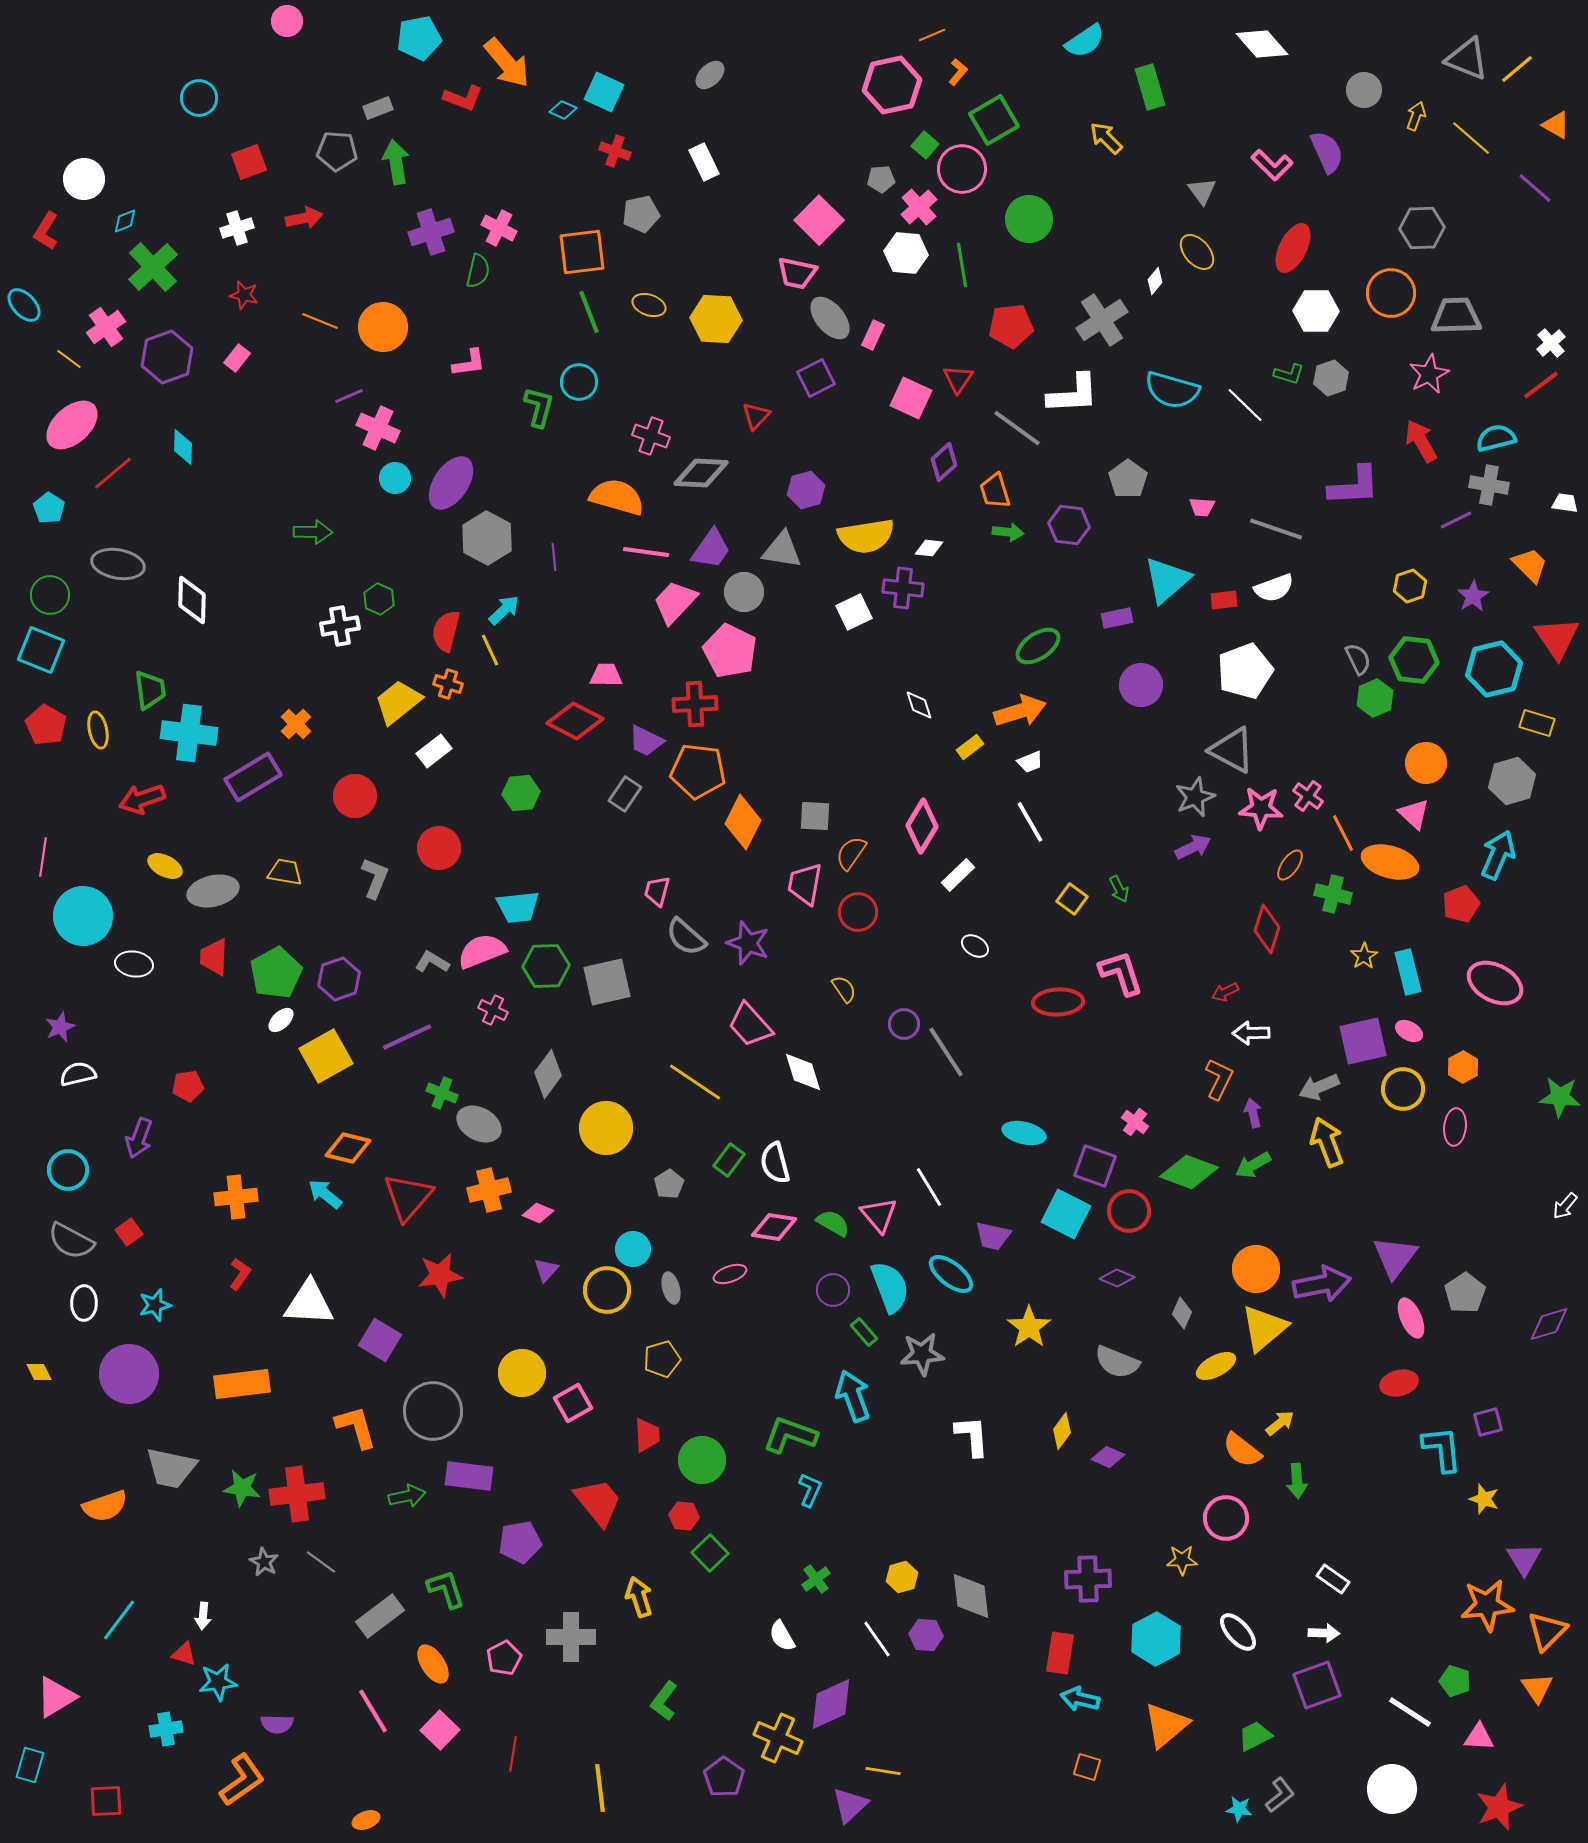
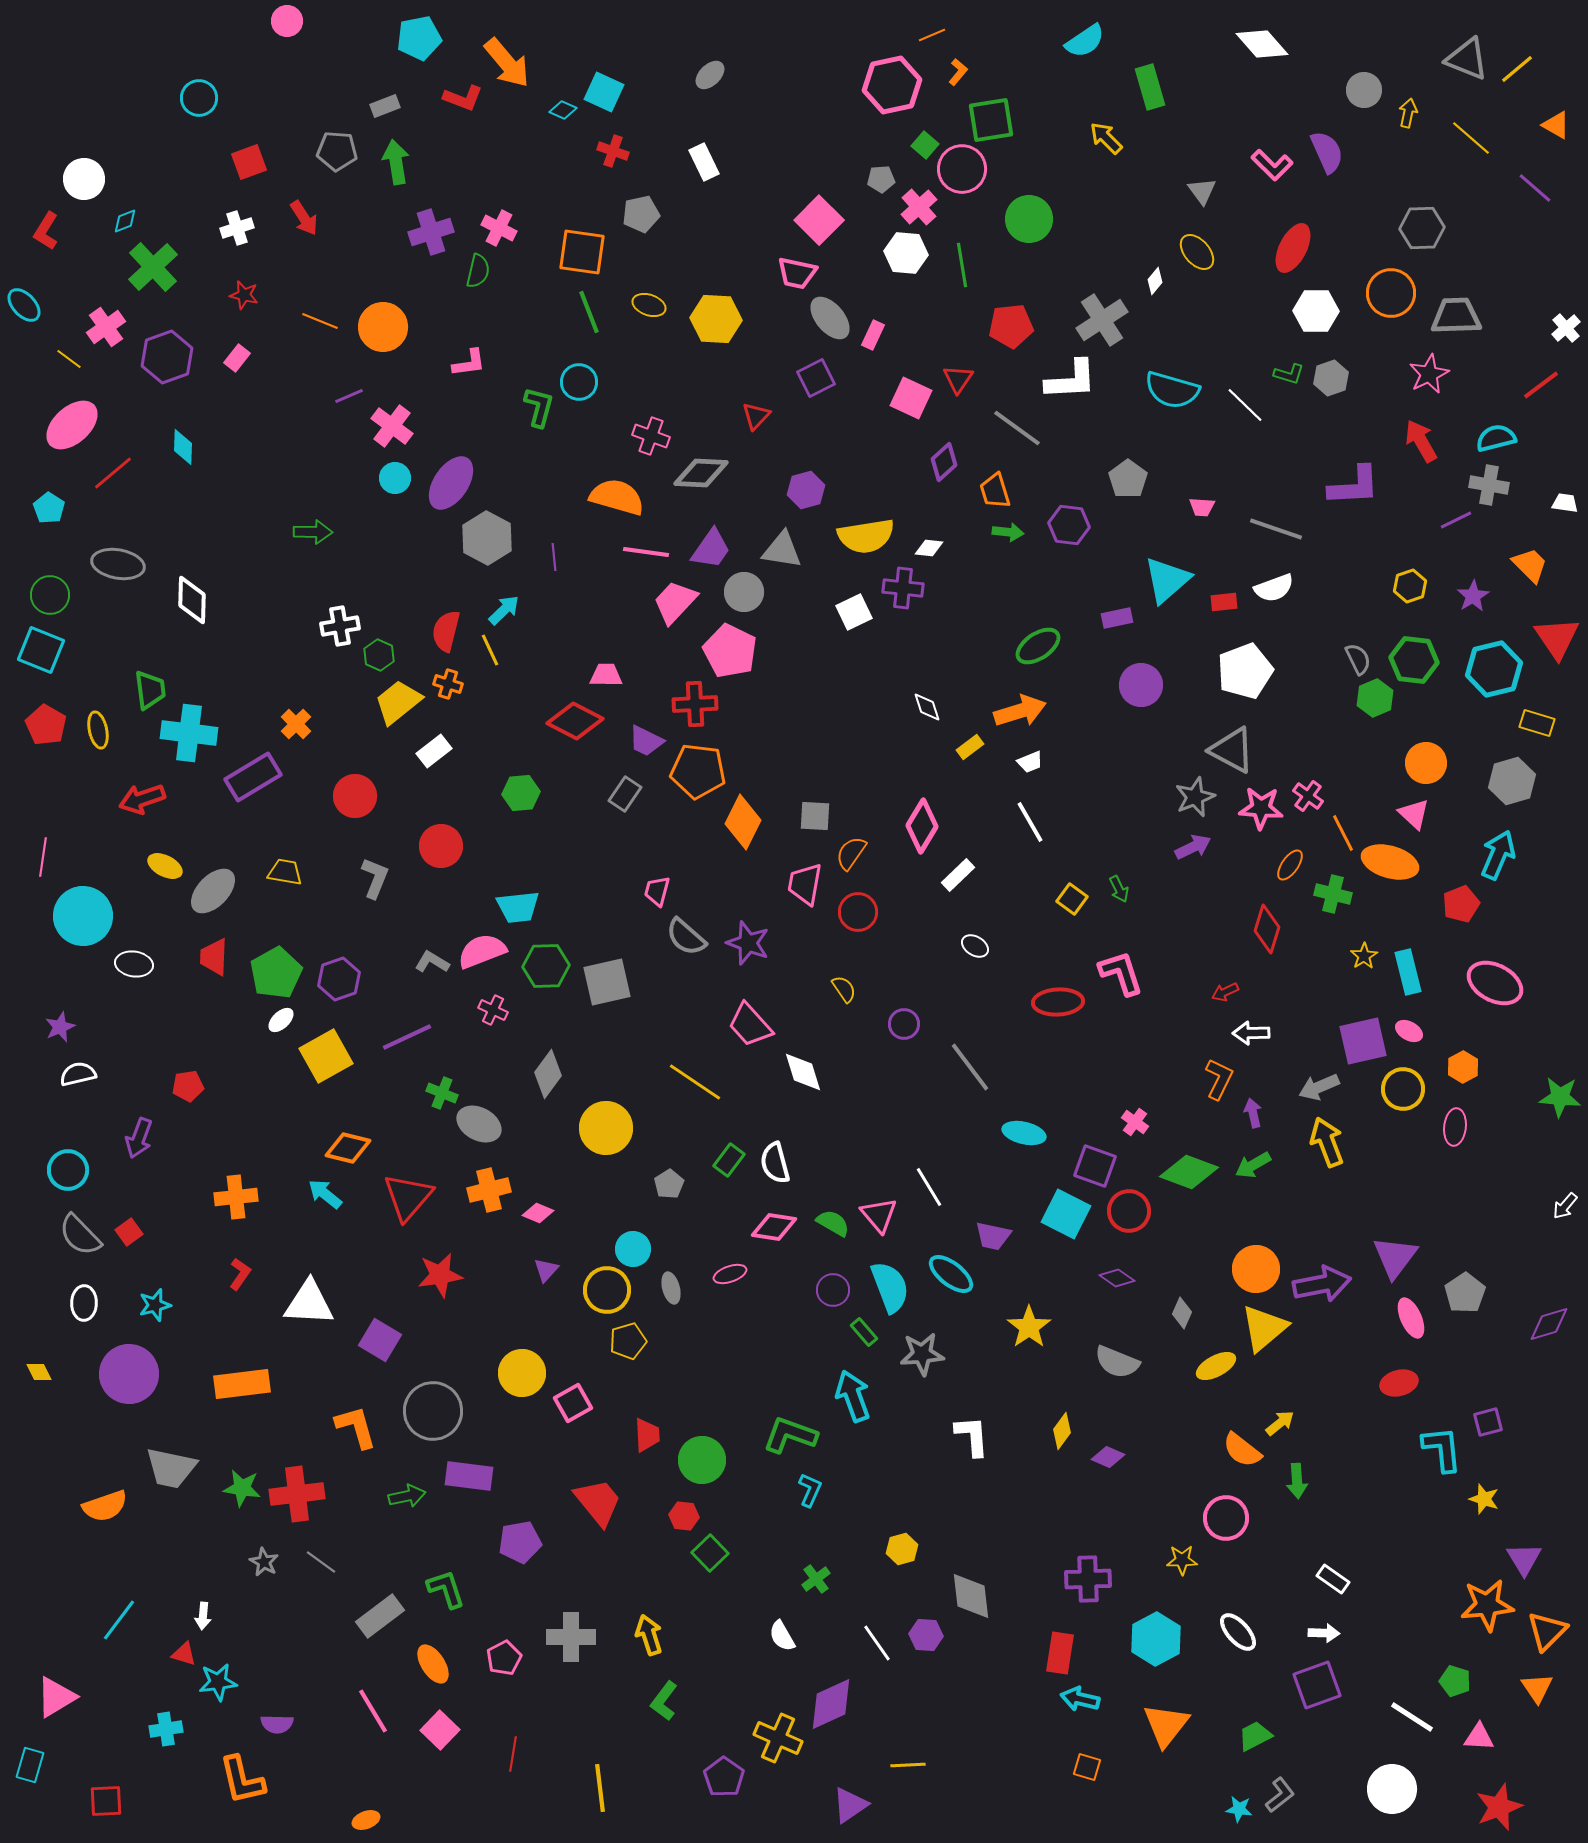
gray rectangle at (378, 108): moved 7 px right, 2 px up
yellow arrow at (1416, 116): moved 8 px left, 3 px up; rotated 8 degrees counterclockwise
green square at (994, 120): moved 3 px left; rotated 21 degrees clockwise
red cross at (615, 151): moved 2 px left
red arrow at (304, 218): rotated 69 degrees clockwise
orange square at (582, 252): rotated 15 degrees clockwise
white cross at (1551, 343): moved 15 px right, 15 px up
white L-shape at (1073, 394): moved 2 px left, 14 px up
pink cross at (378, 428): moved 14 px right, 2 px up; rotated 12 degrees clockwise
green hexagon at (379, 599): moved 56 px down
red rectangle at (1224, 600): moved 2 px down
white diamond at (919, 705): moved 8 px right, 2 px down
red circle at (439, 848): moved 2 px right, 2 px up
gray ellipse at (213, 891): rotated 33 degrees counterclockwise
gray line at (946, 1052): moved 24 px right, 15 px down; rotated 4 degrees counterclockwise
gray semicircle at (71, 1241): moved 9 px right, 6 px up; rotated 18 degrees clockwise
purple diamond at (1117, 1278): rotated 12 degrees clockwise
yellow pentagon at (662, 1359): moved 34 px left, 18 px up
yellow hexagon at (902, 1577): moved 28 px up
yellow arrow at (639, 1597): moved 10 px right, 38 px down
white line at (877, 1639): moved 4 px down
white line at (1410, 1712): moved 2 px right, 5 px down
orange triangle at (1166, 1725): rotated 12 degrees counterclockwise
yellow line at (883, 1771): moved 25 px right, 6 px up; rotated 12 degrees counterclockwise
orange L-shape at (242, 1780): rotated 112 degrees clockwise
purple triangle at (850, 1805): rotated 9 degrees clockwise
